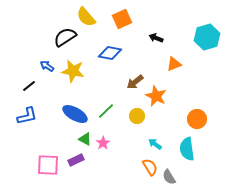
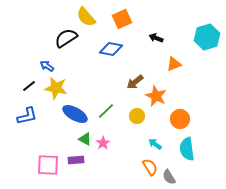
black semicircle: moved 1 px right, 1 px down
blue diamond: moved 1 px right, 4 px up
yellow star: moved 17 px left, 17 px down
orange circle: moved 17 px left
purple rectangle: rotated 21 degrees clockwise
